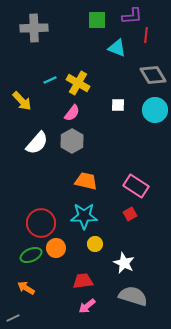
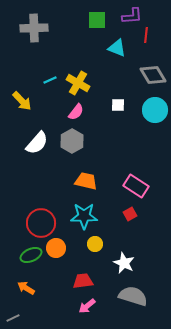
pink semicircle: moved 4 px right, 1 px up
